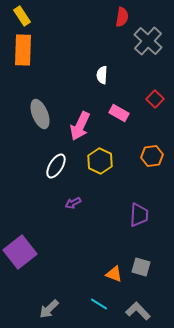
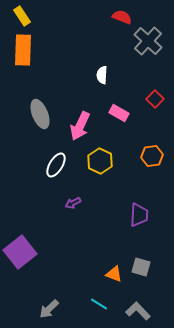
red semicircle: rotated 78 degrees counterclockwise
white ellipse: moved 1 px up
